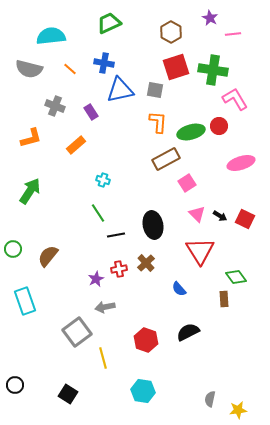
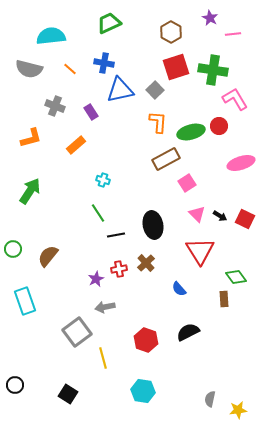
gray square at (155, 90): rotated 36 degrees clockwise
